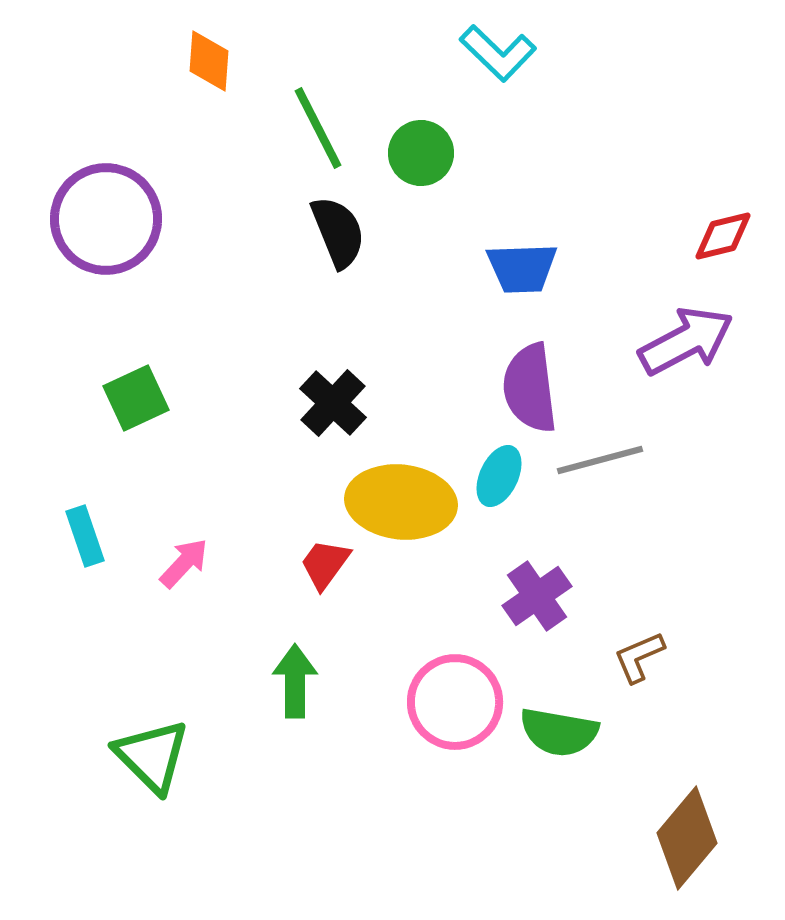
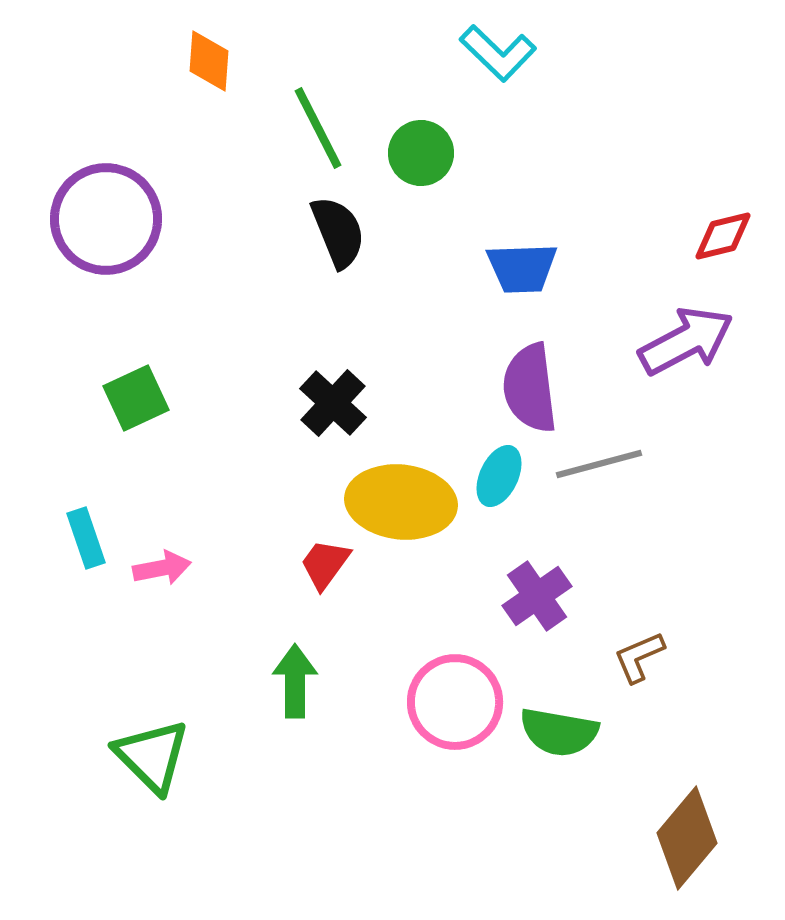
gray line: moved 1 px left, 4 px down
cyan rectangle: moved 1 px right, 2 px down
pink arrow: moved 22 px left, 5 px down; rotated 36 degrees clockwise
